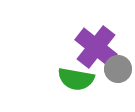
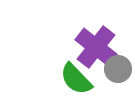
green semicircle: rotated 36 degrees clockwise
